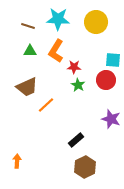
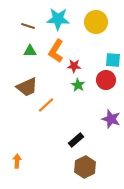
red star: moved 1 px up
